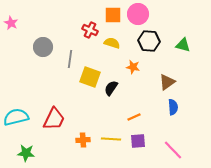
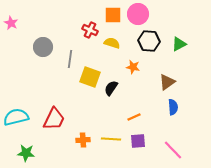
green triangle: moved 4 px left, 1 px up; rotated 42 degrees counterclockwise
